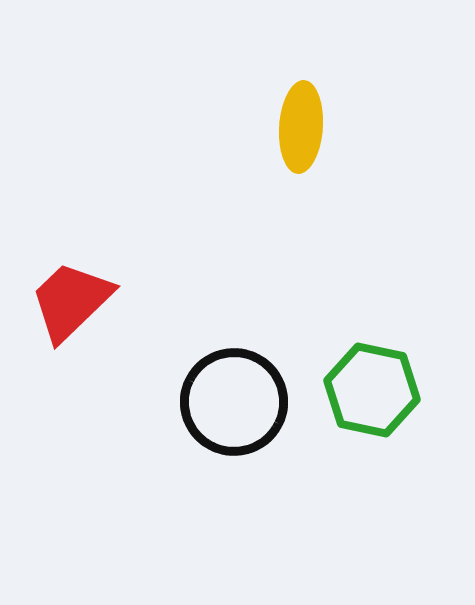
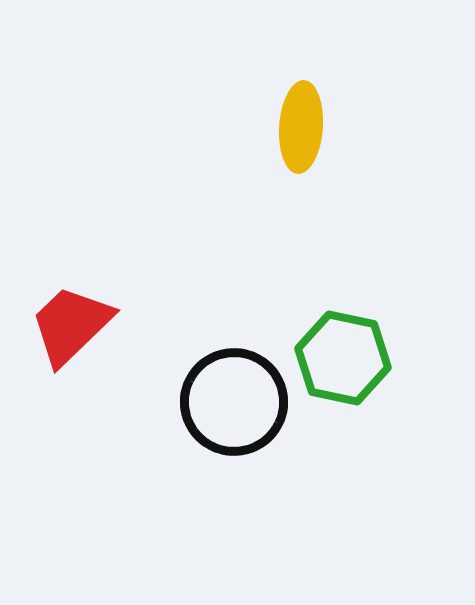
red trapezoid: moved 24 px down
green hexagon: moved 29 px left, 32 px up
